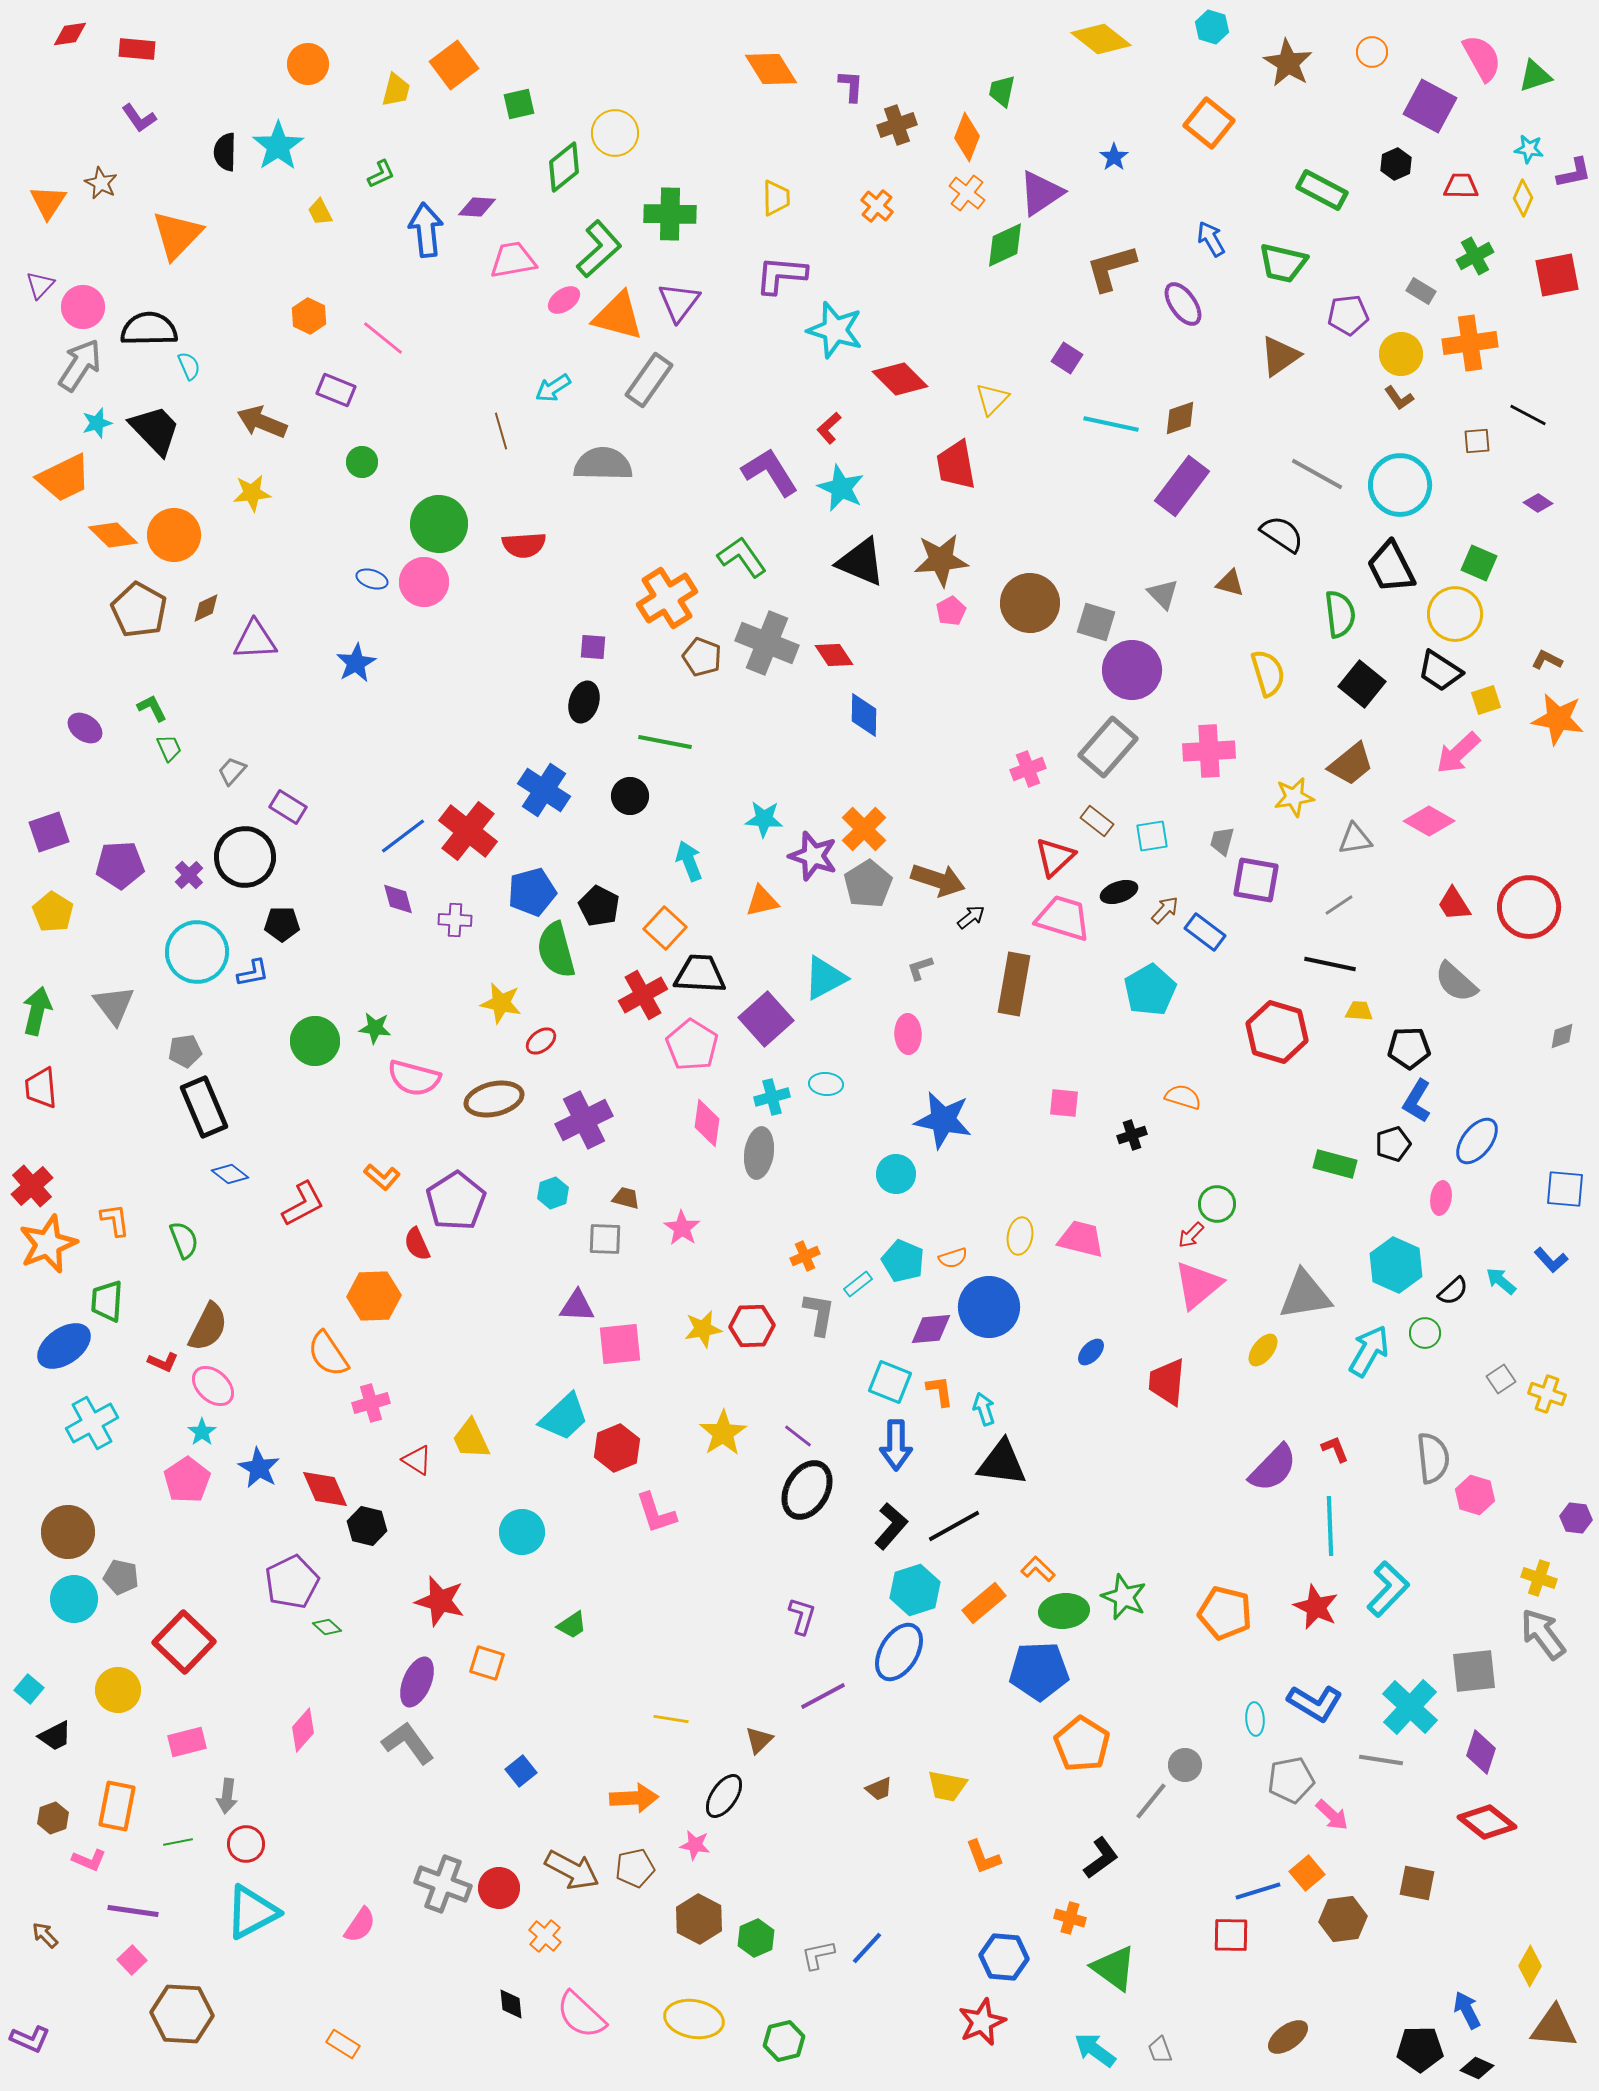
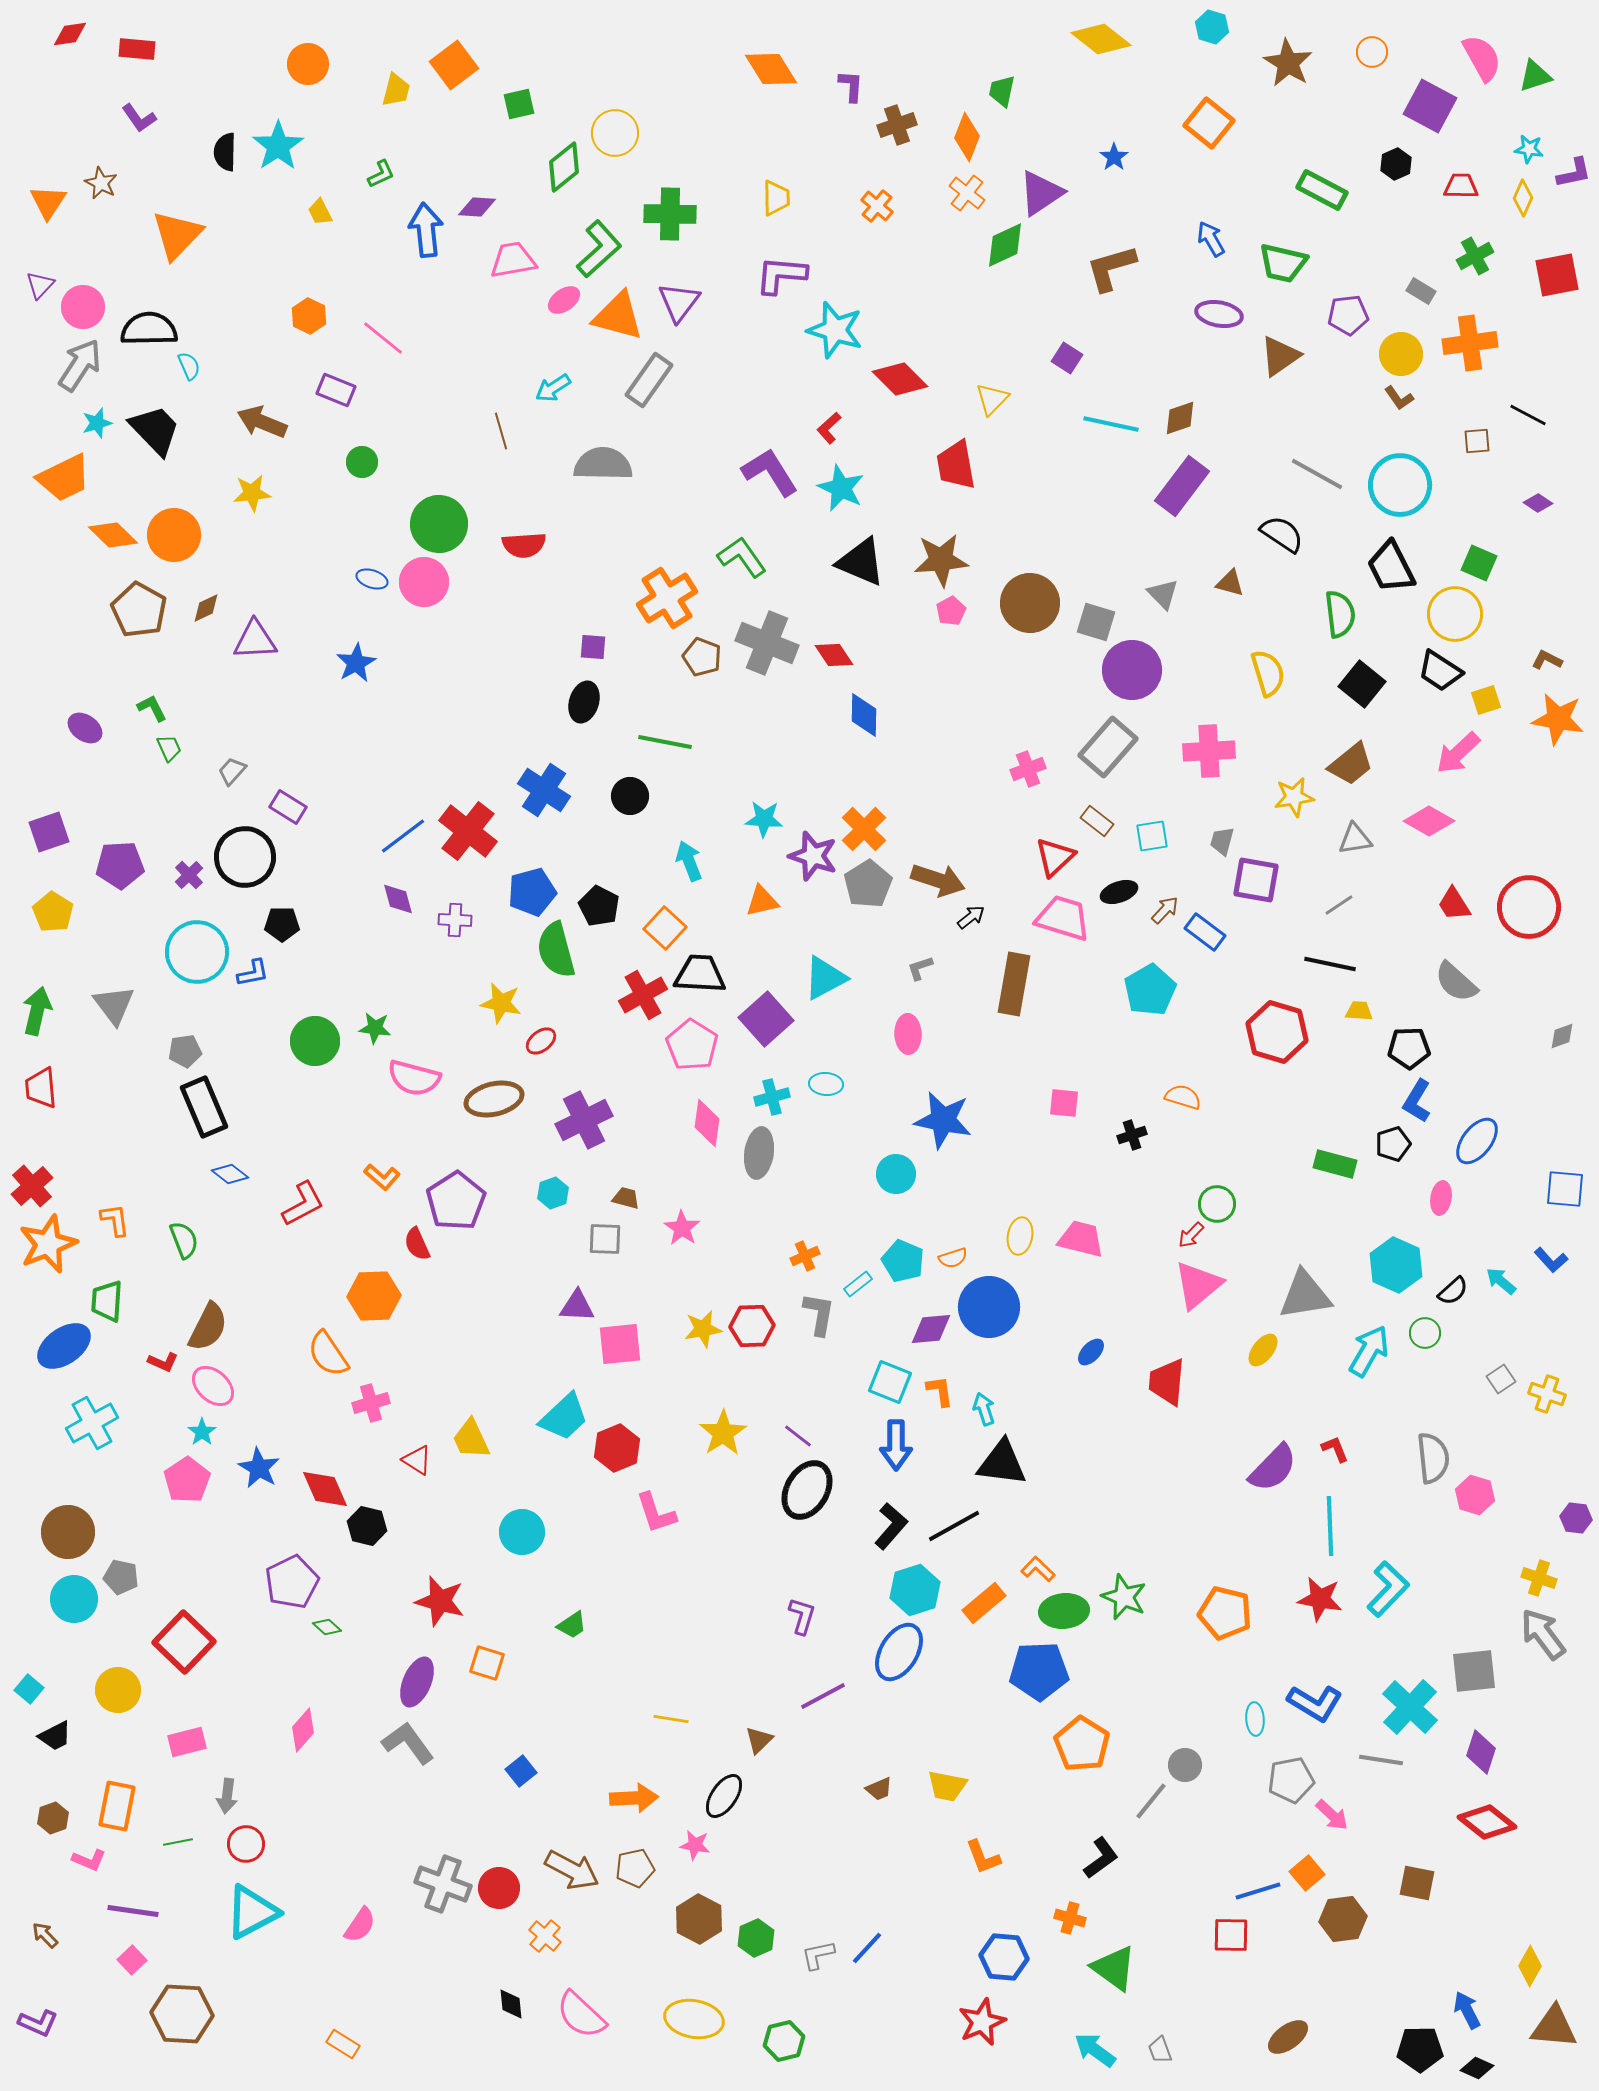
purple ellipse at (1183, 304): moved 36 px right, 10 px down; rotated 45 degrees counterclockwise
red star at (1316, 1607): moved 4 px right, 8 px up; rotated 15 degrees counterclockwise
purple L-shape at (30, 2039): moved 8 px right, 16 px up
